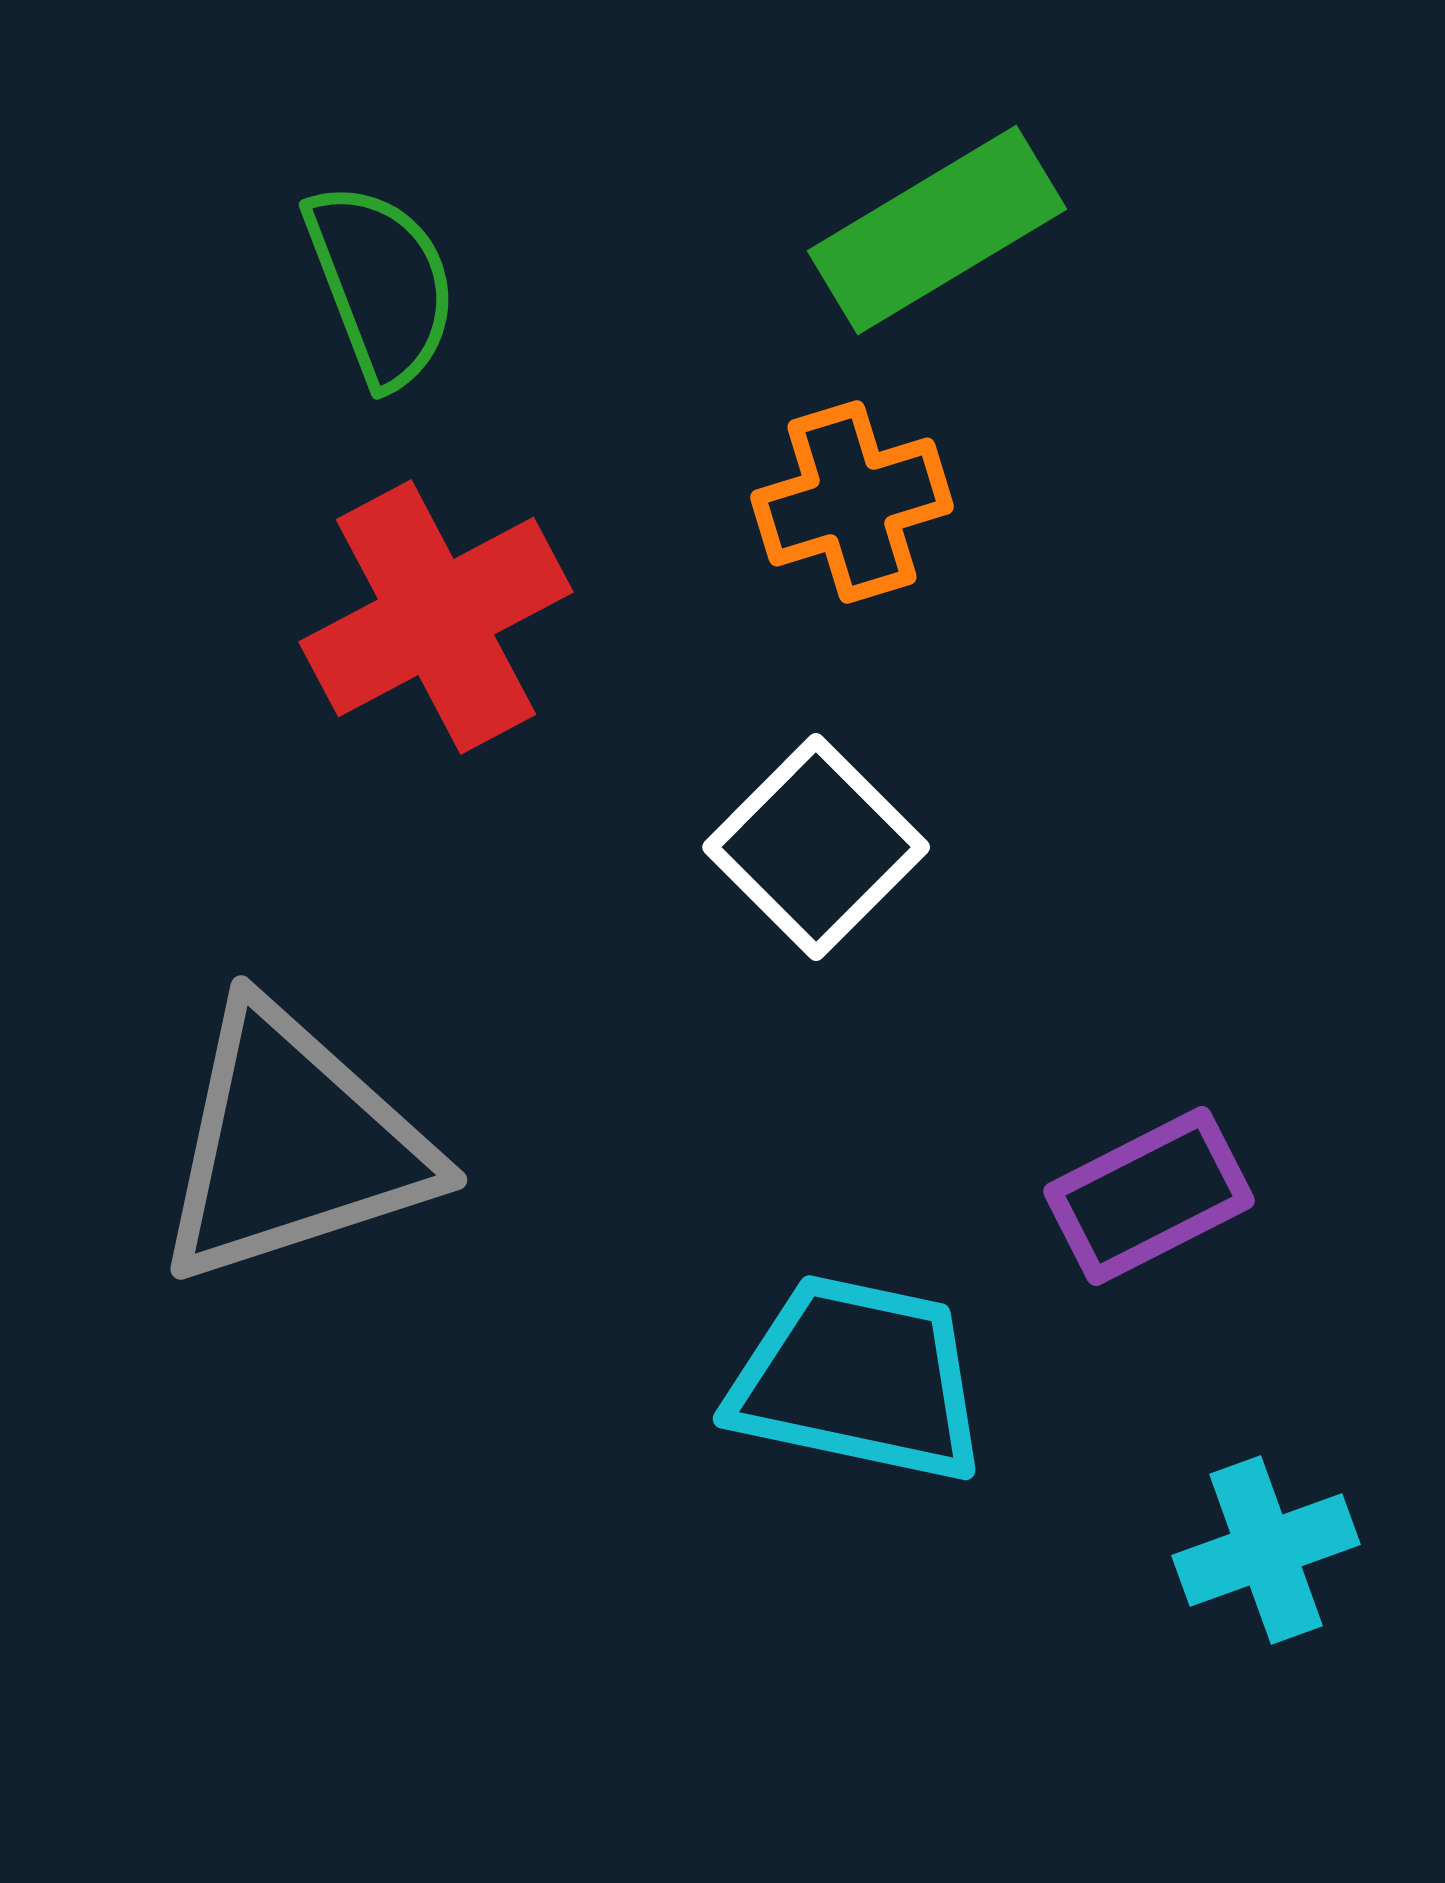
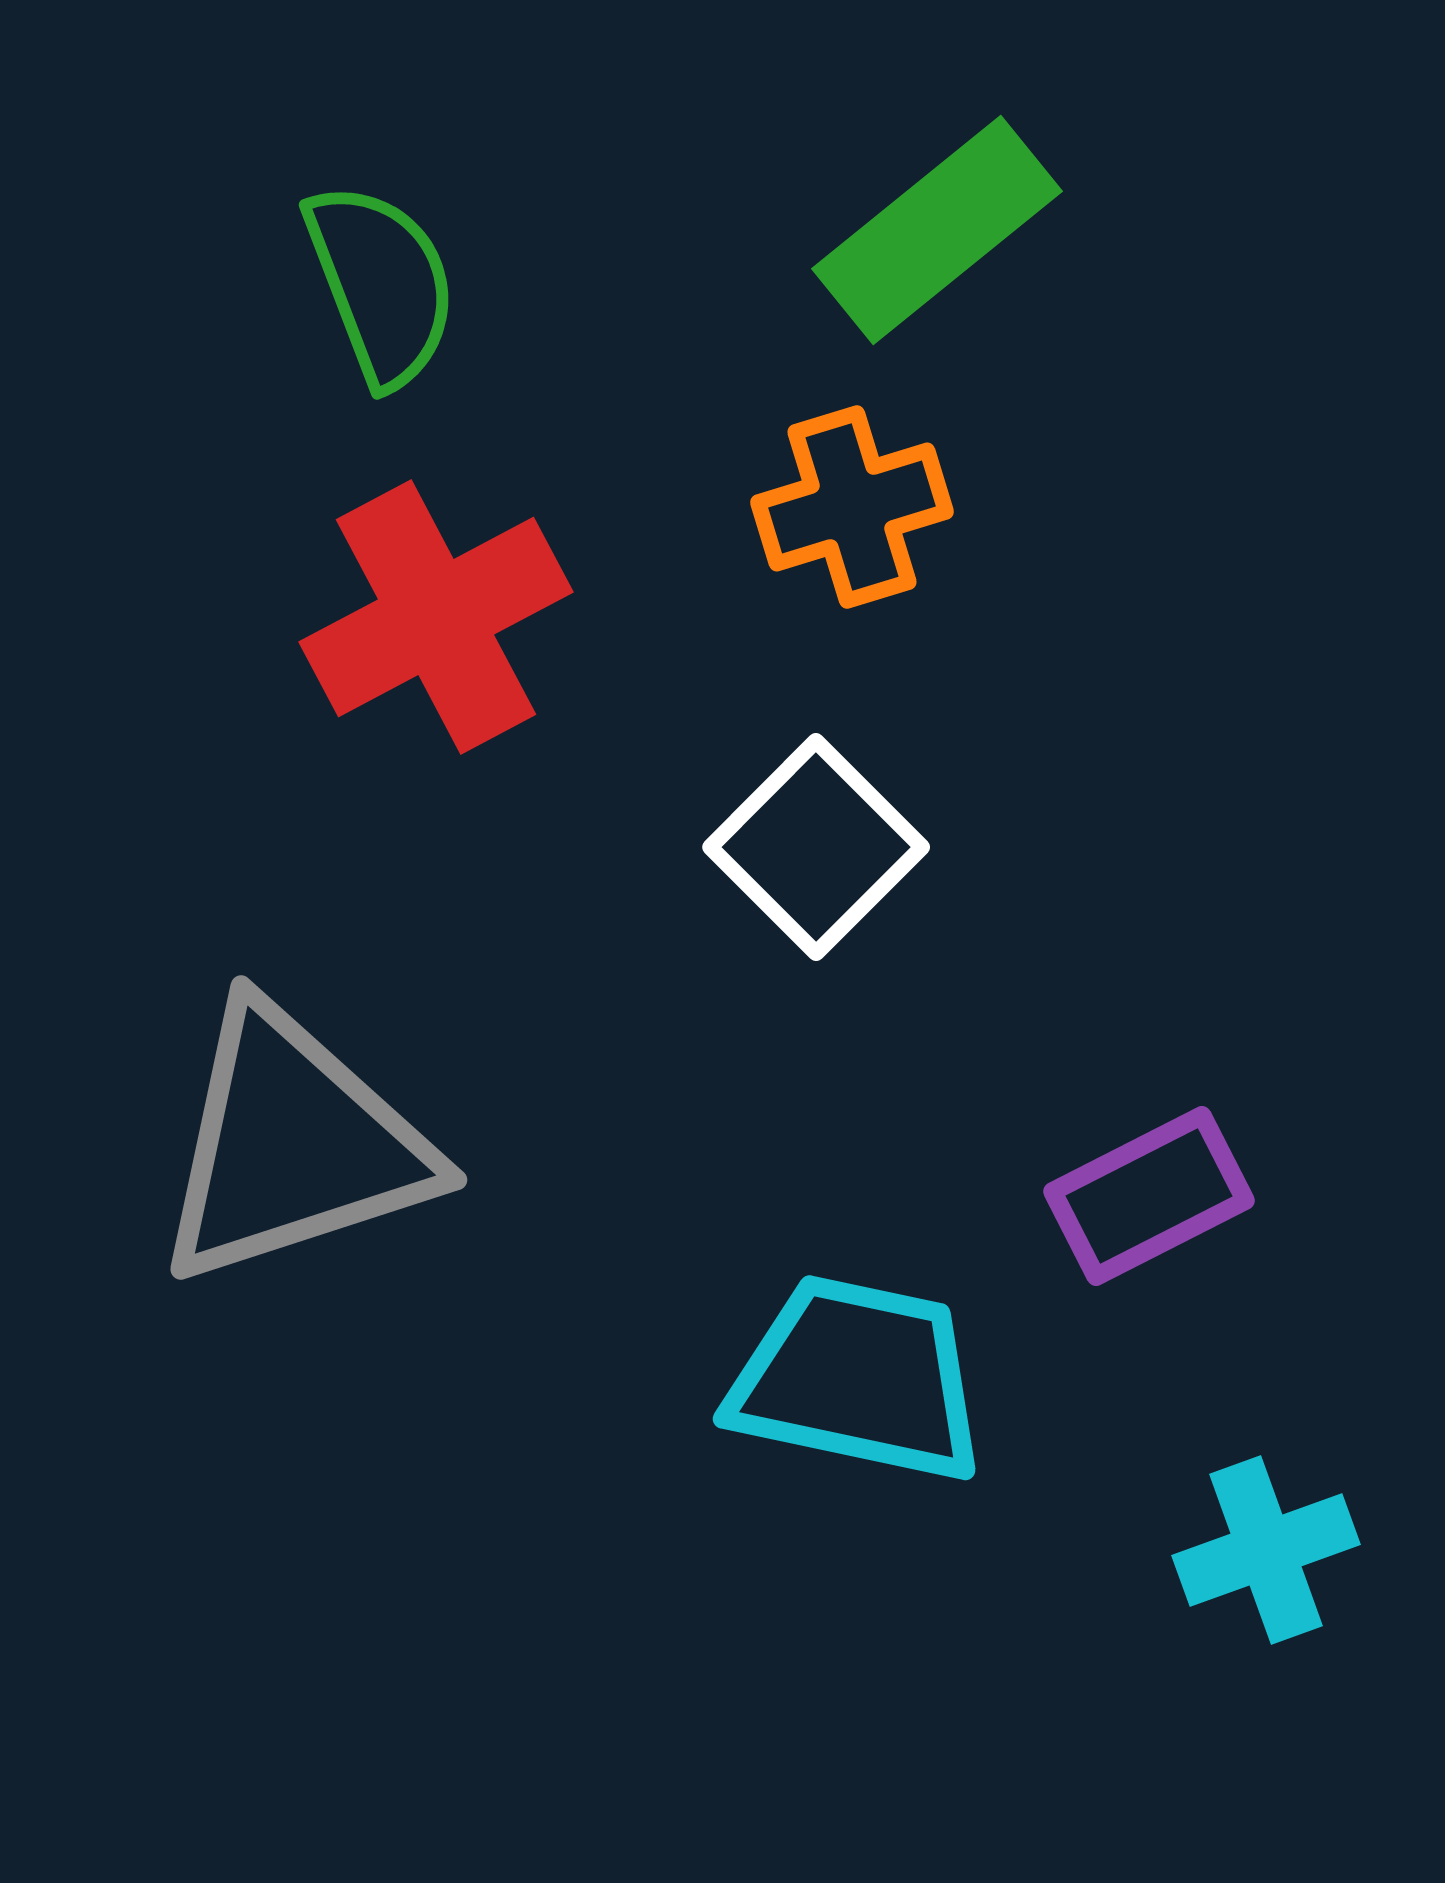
green rectangle: rotated 8 degrees counterclockwise
orange cross: moved 5 px down
